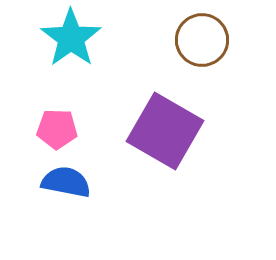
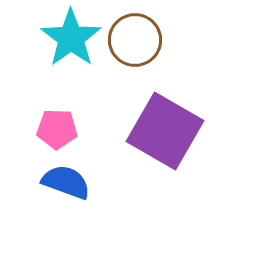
brown circle: moved 67 px left
blue semicircle: rotated 9 degrees clockwise
